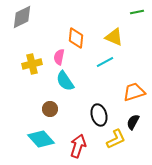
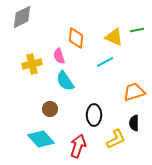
green line: moved 18 px down
pink semicircle: moved 1 px up; rotated 28 degrees counterclockwise
black ellipse: moved 5 px left; rotated 15 degrees clockwise
black semicircle: moved 1 px right, 1 px down; rotated 28 degrees counterclockwise
